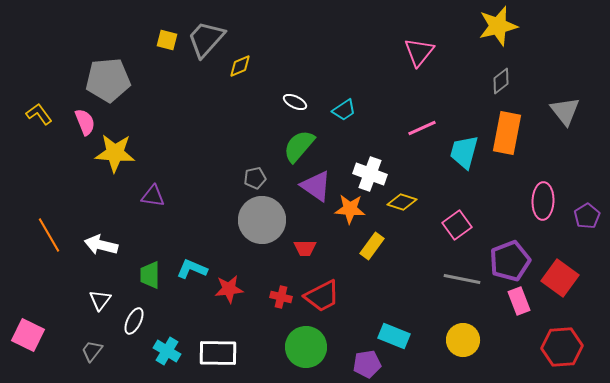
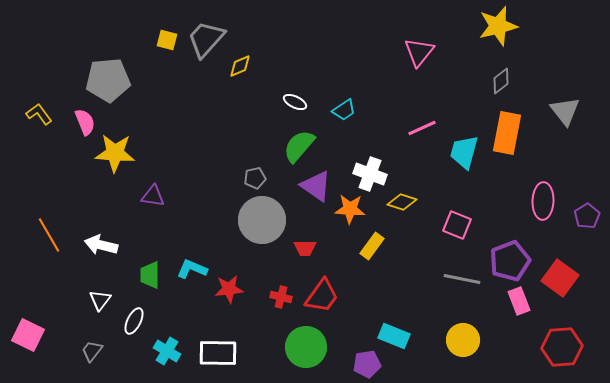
pink square at (457, 225): rotated 32 degrees counterclockwise
red trapezoid at (322, 296): rotated 27 degrees counterclockwise
